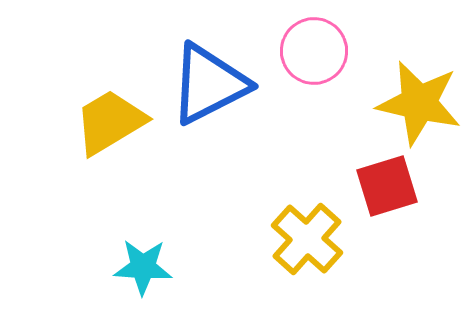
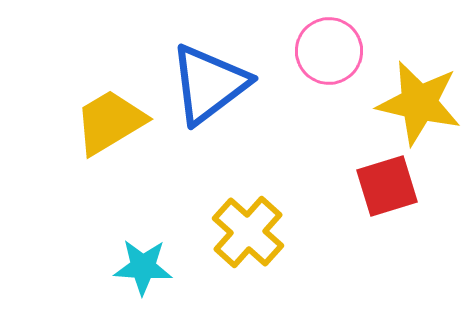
pink circle: moved 15 px right
blue triangle: rotated 10 degrees counterclockwise
yellow cross: moved 59 px left, 7 px up
